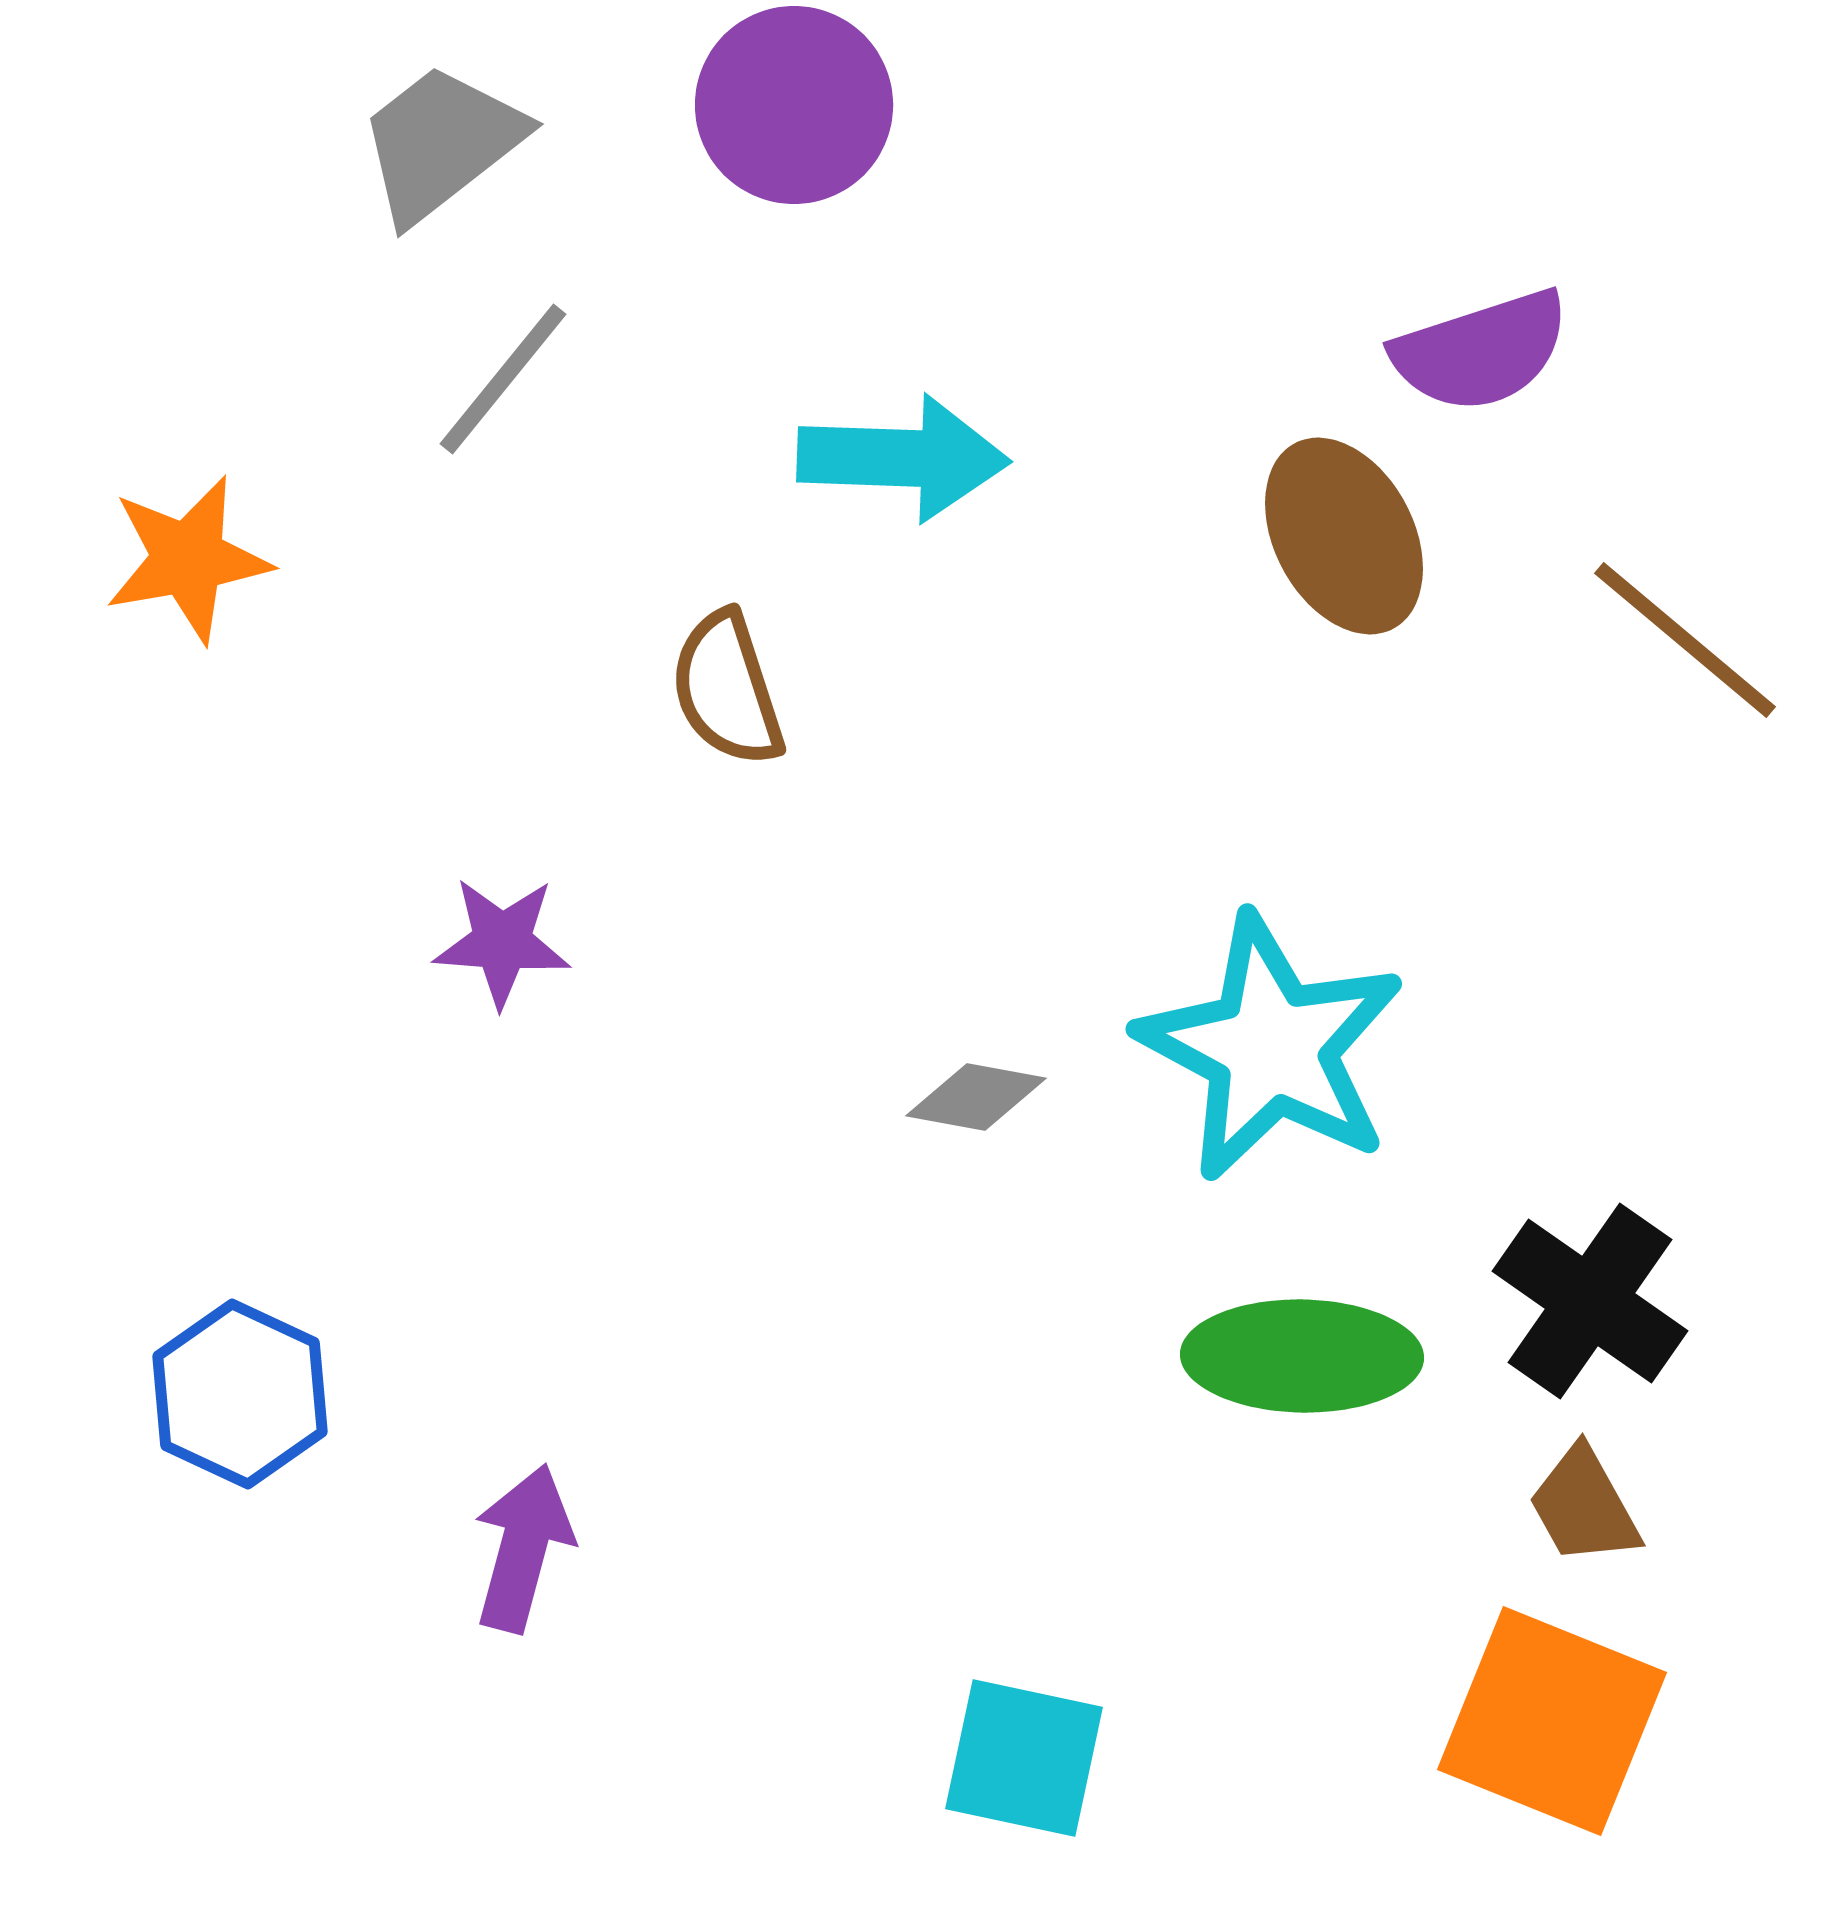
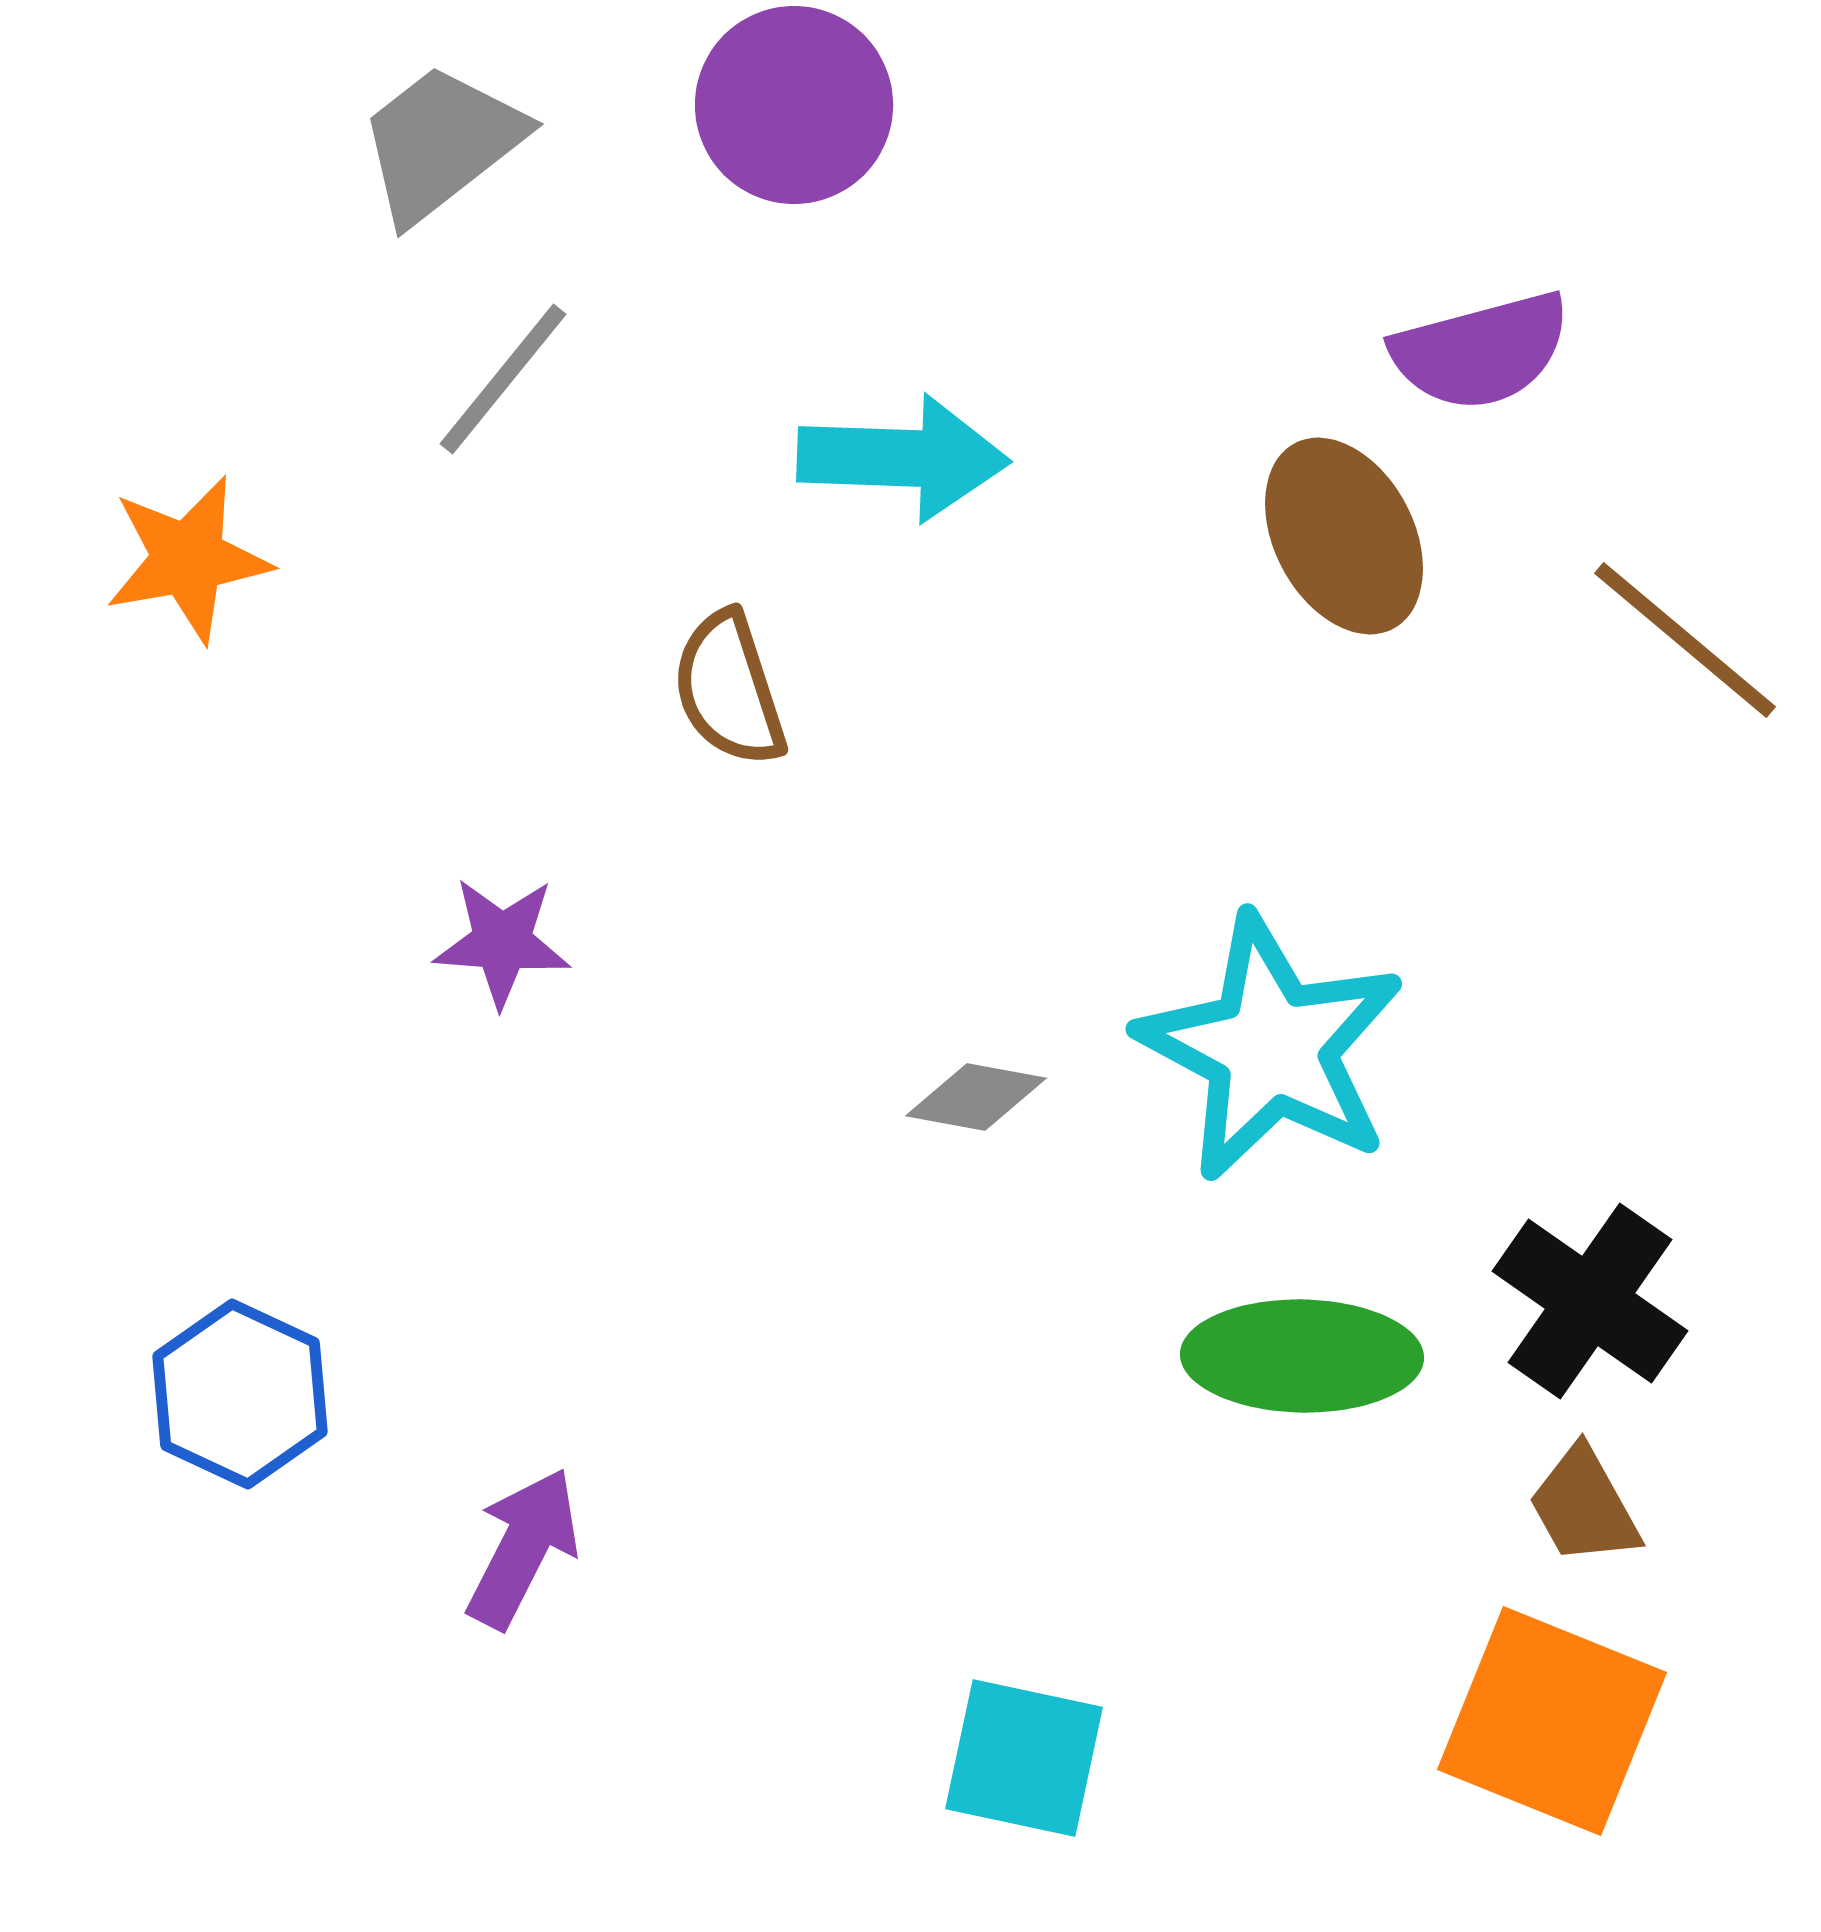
purple semicircle: rotated 3 degrees clockwise
brown semicircle: moved 2 px right
purple arrow: rotated 12 degrees clockwise
